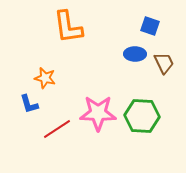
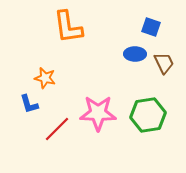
blue square: moved 1 px right, 1 px down
green hexagon: moved 6 px right, 1 px up; rotated 12 degrees counterclockwise
red line: rotated 12 degrees counterclockwise
